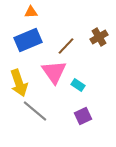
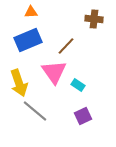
brown cross: moved 5 px left, 18 px up; rotated 36 degrees clockwise
